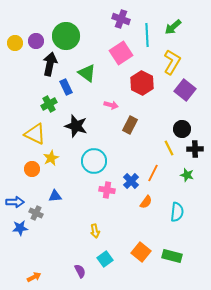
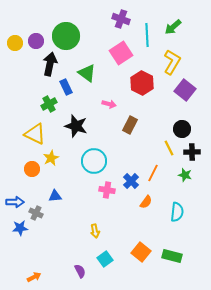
pink arrow: moved 2 px left, 1 px up
black cross: moved 3 px left, 3 px down
green star: moved 2 px left
